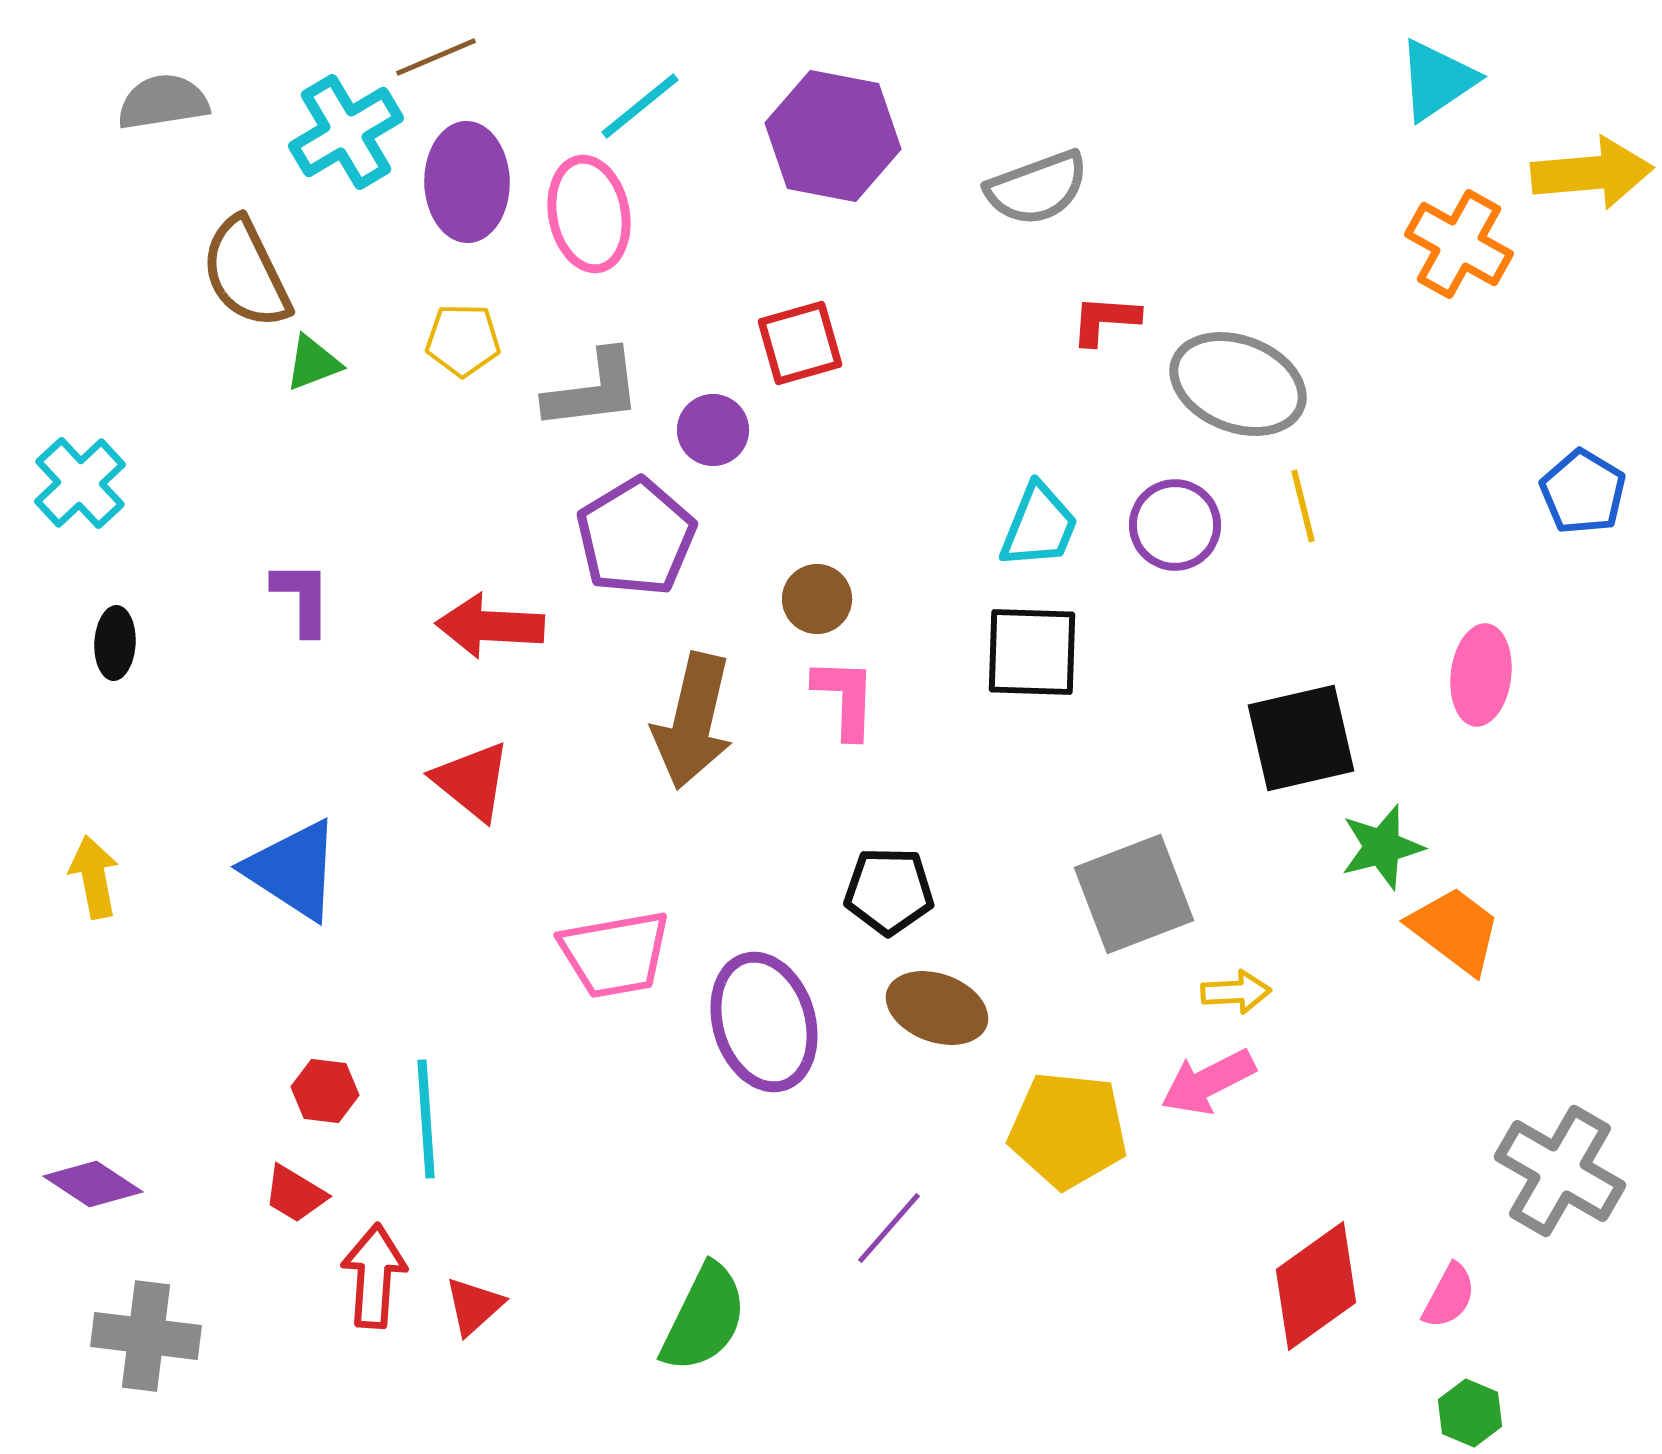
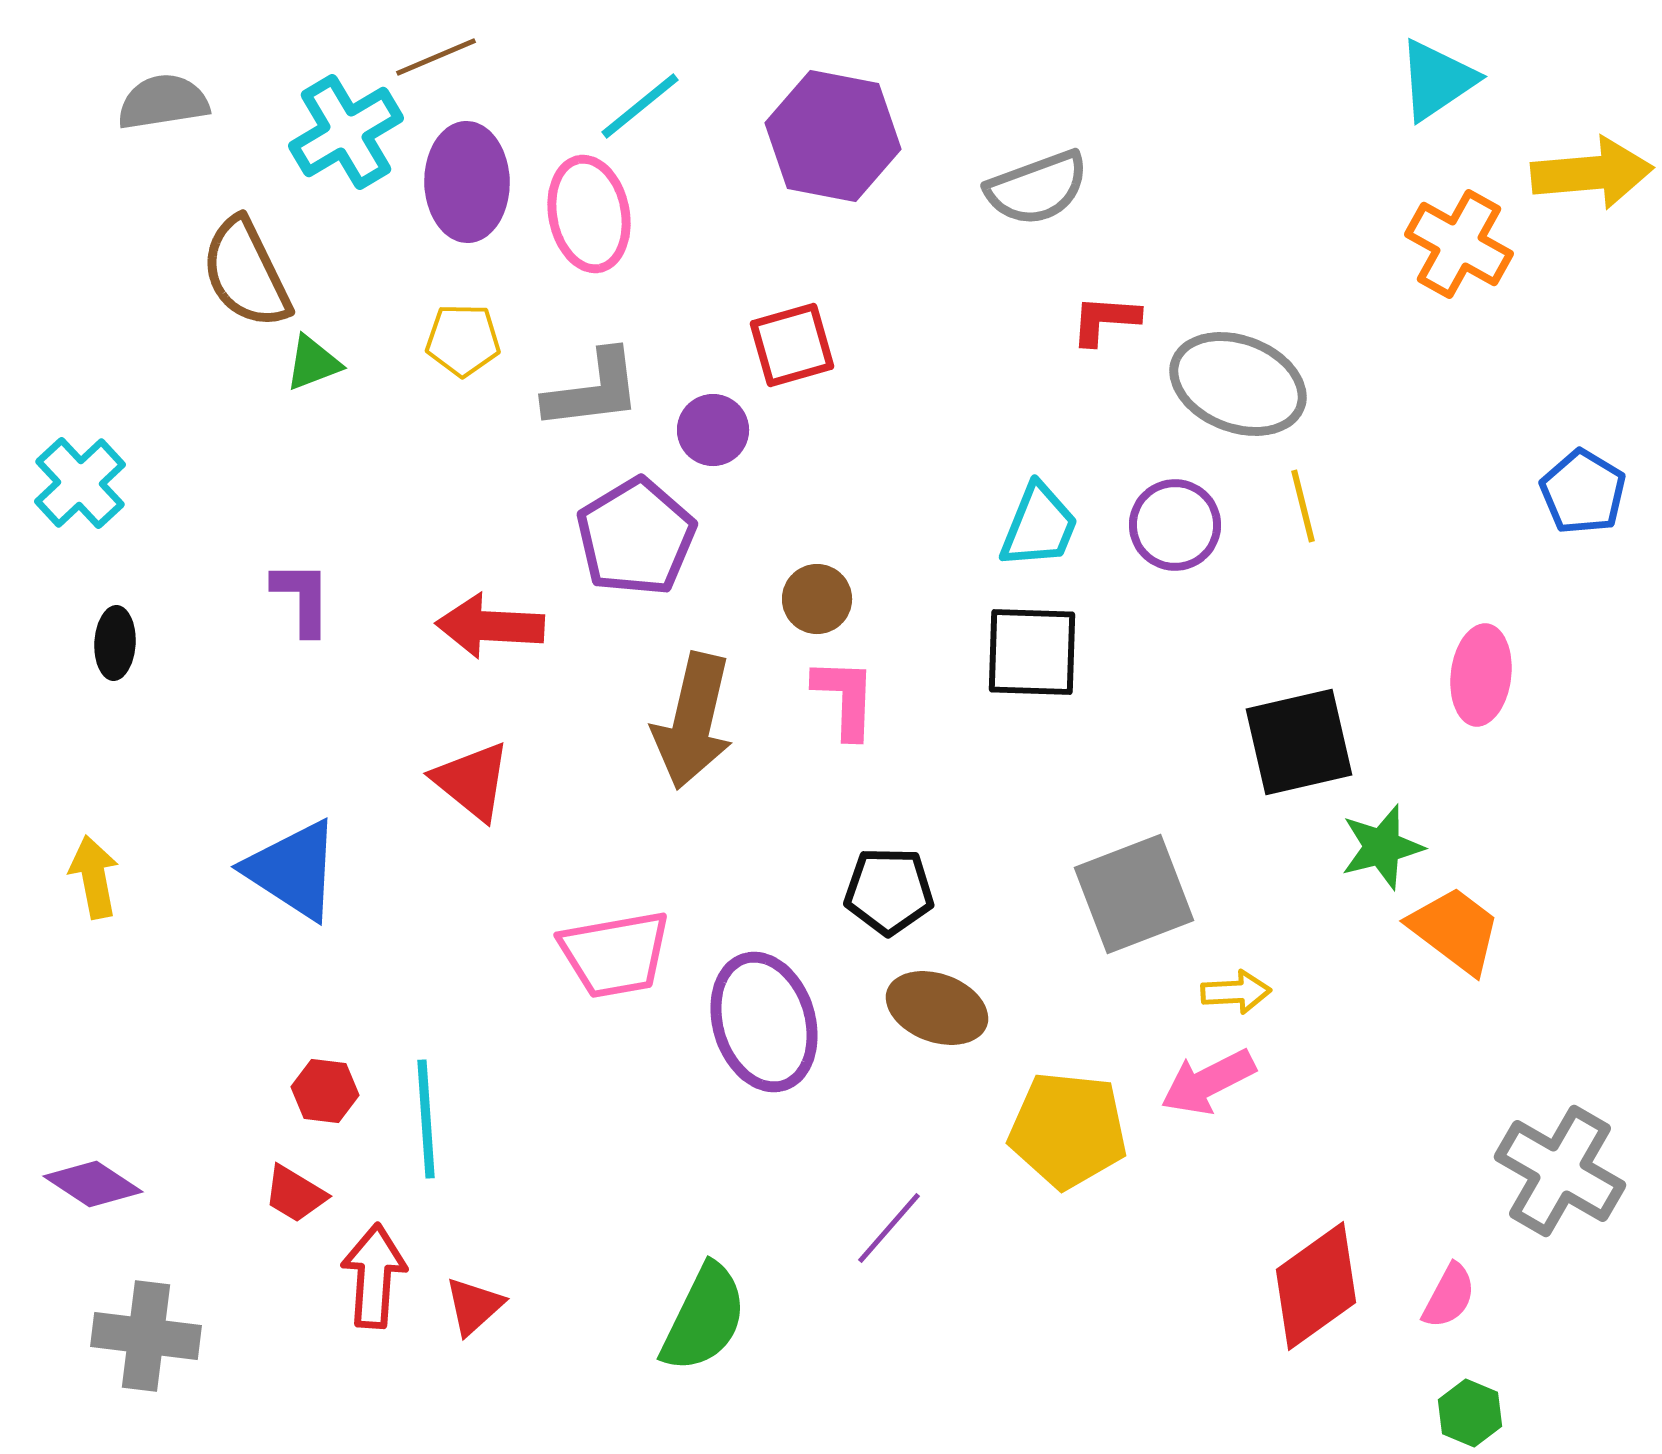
red square at (800, 343): moved 8 px left, 2 px down
black square at (1301, 738): moved 2 px left, 4 px down
